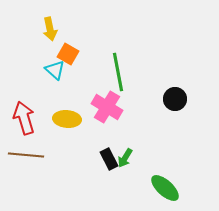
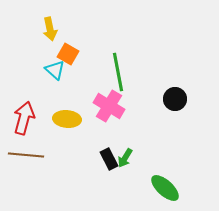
pink cross: moved 2 px right, 1 px up
red arrow: rotated 32 degrees clockwise
